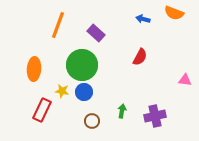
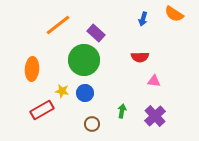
orange semicircle: moved 1 px down; rotated 12 degrees clockwise
blue arrow: rotated 88 degrees counterclockwise
orange line: rotated 32 degrees clockwise
red semicircle: rotated 60 degrees clockwise
green circle: moved 2 px right, 5 px up
orange ellipse: moved 2 px left
pink triangle: moved 31 px left, 1 px down
blue circle: moved 1 px right, 1 px down
red rectangle: rotated 35 degrees clockwise
purple cross: rotated 30 degrees counterclockwise
brown circle: moved 3 px down
